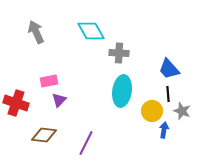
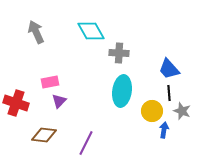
pink rectangle: moved 1 px right, 1 px down
black line: moved 1 px right, 1 px up
purple triangle: moved 1 px down
